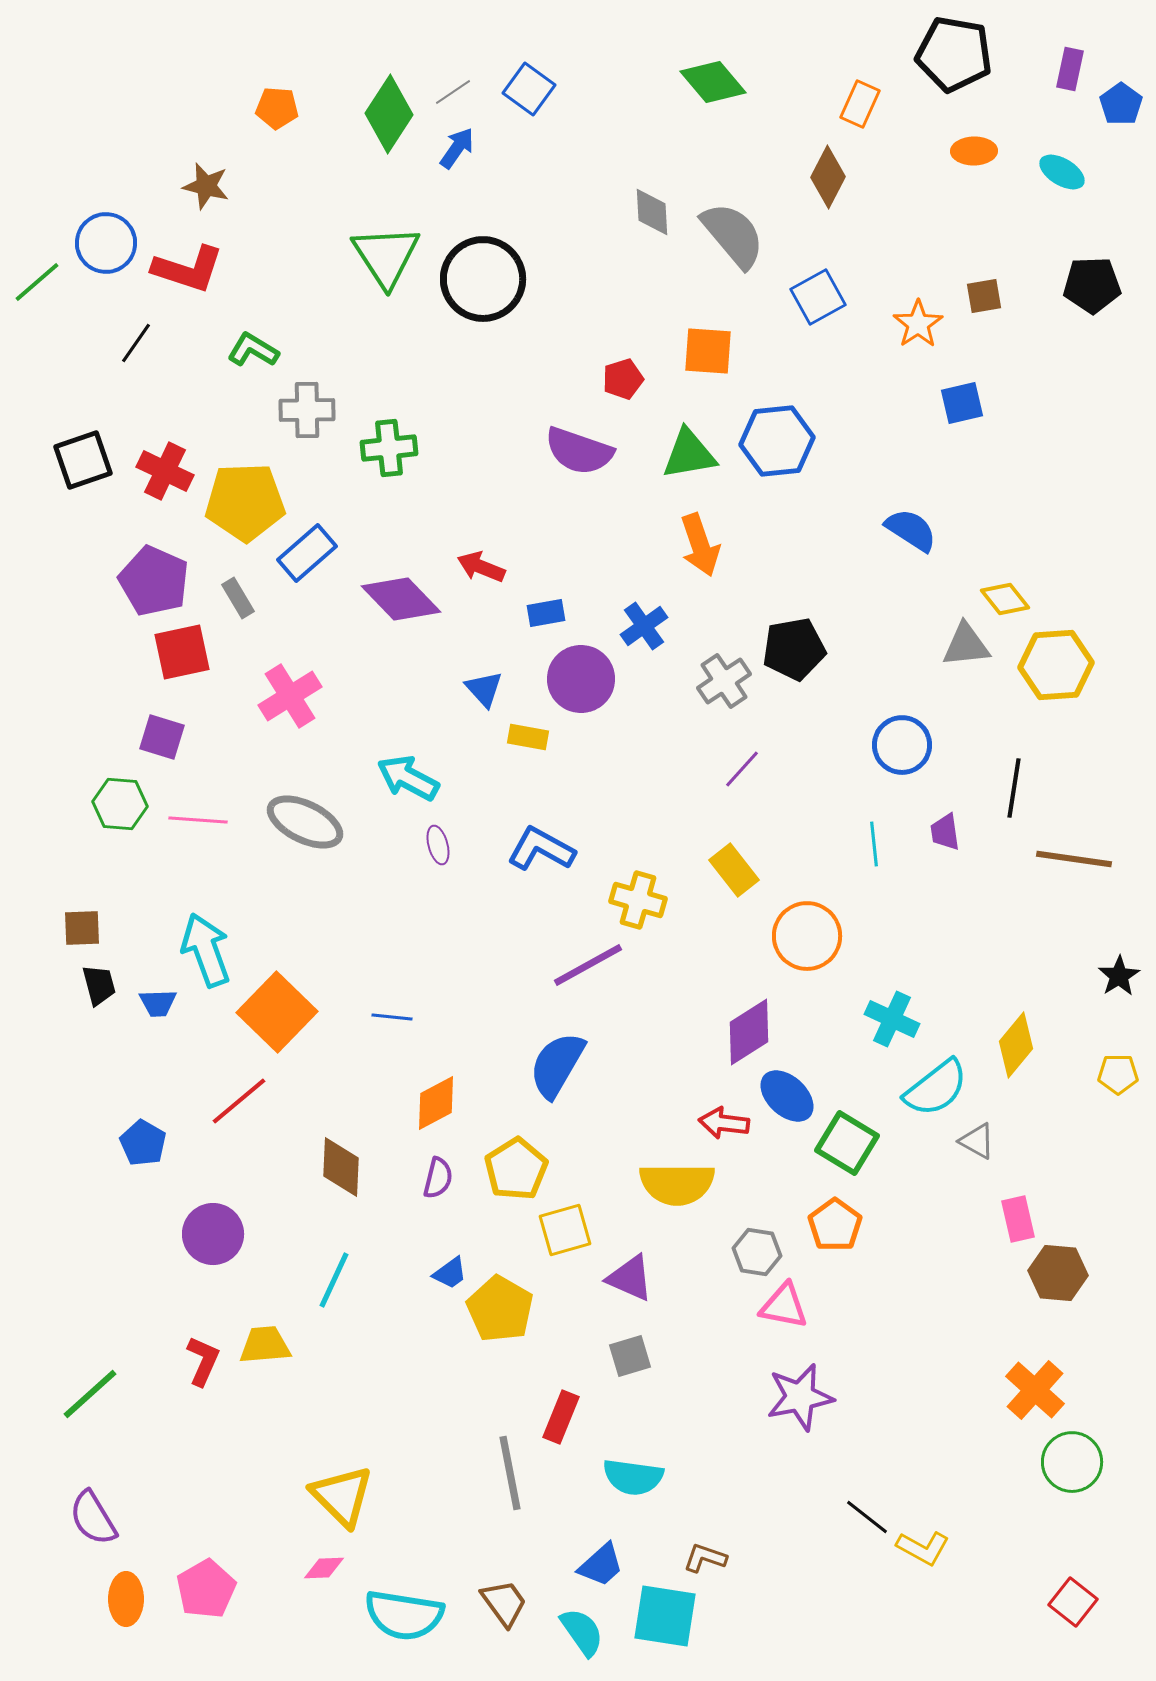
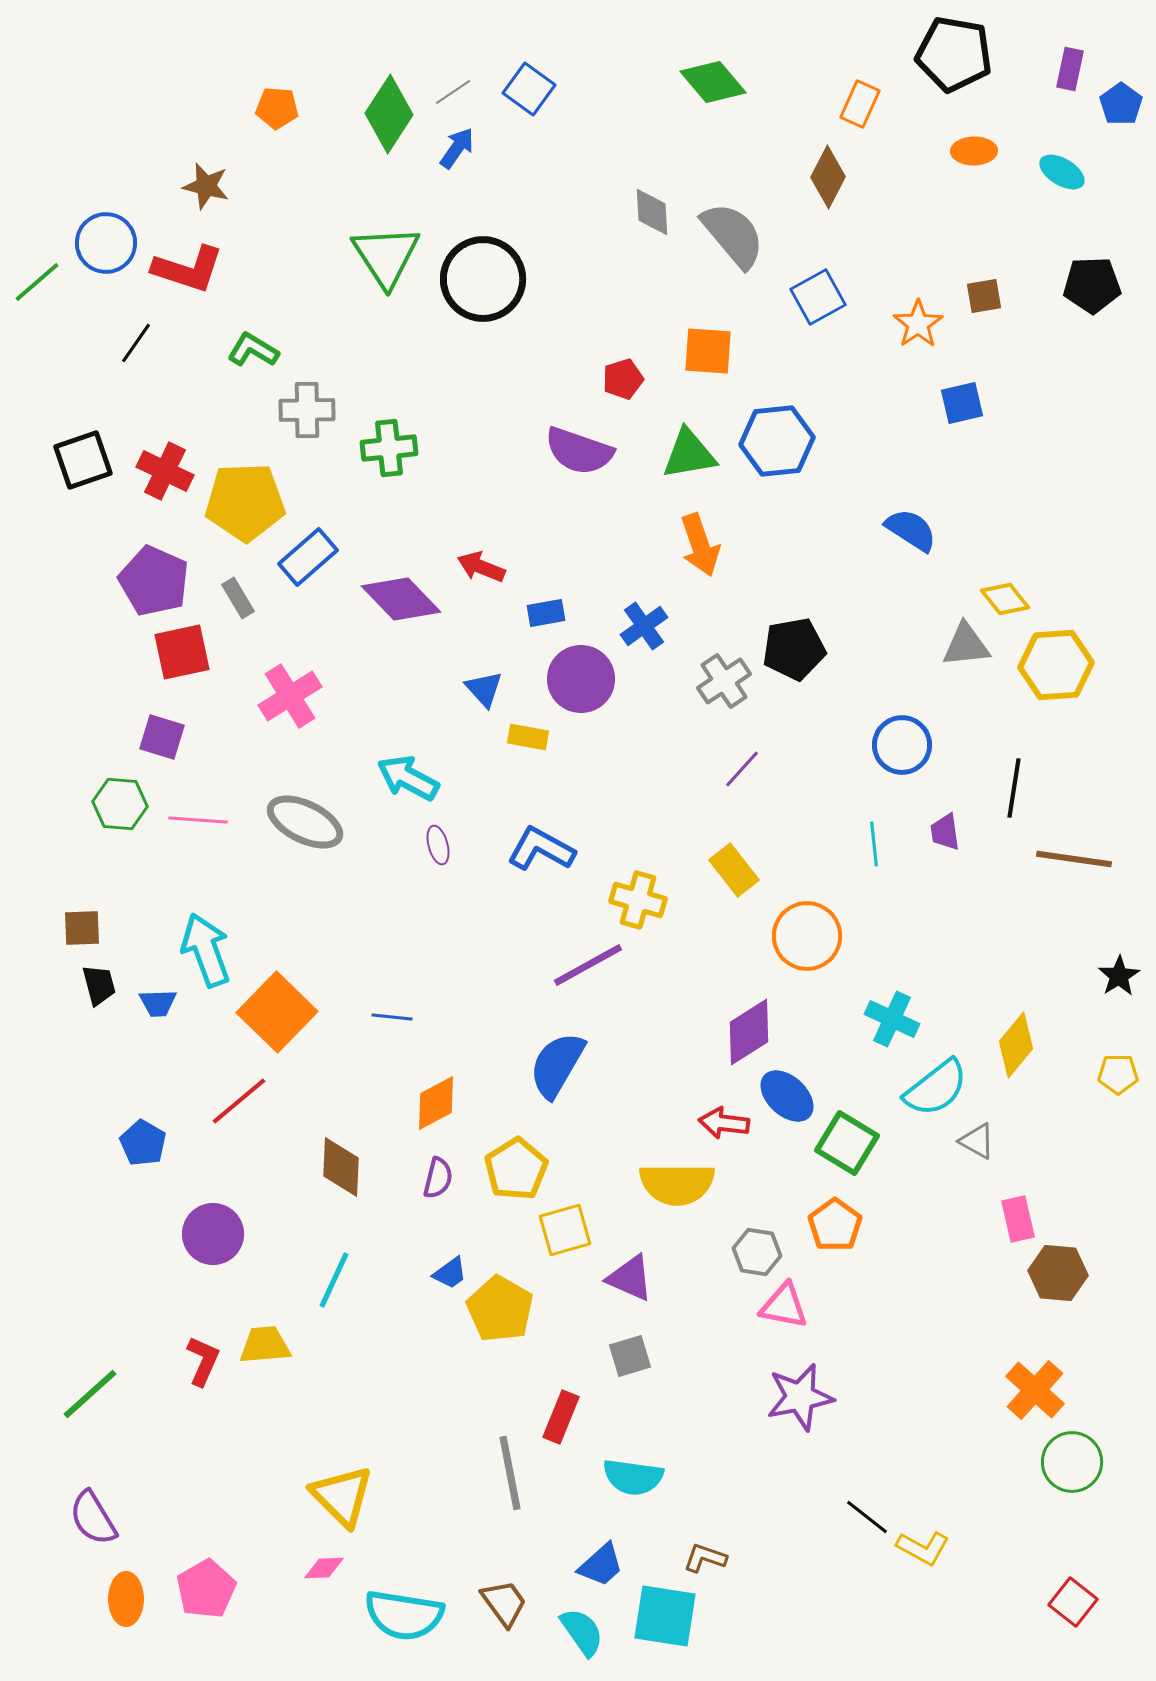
blue rectangle at (307, 553): moved 1 px right, 4 px down
